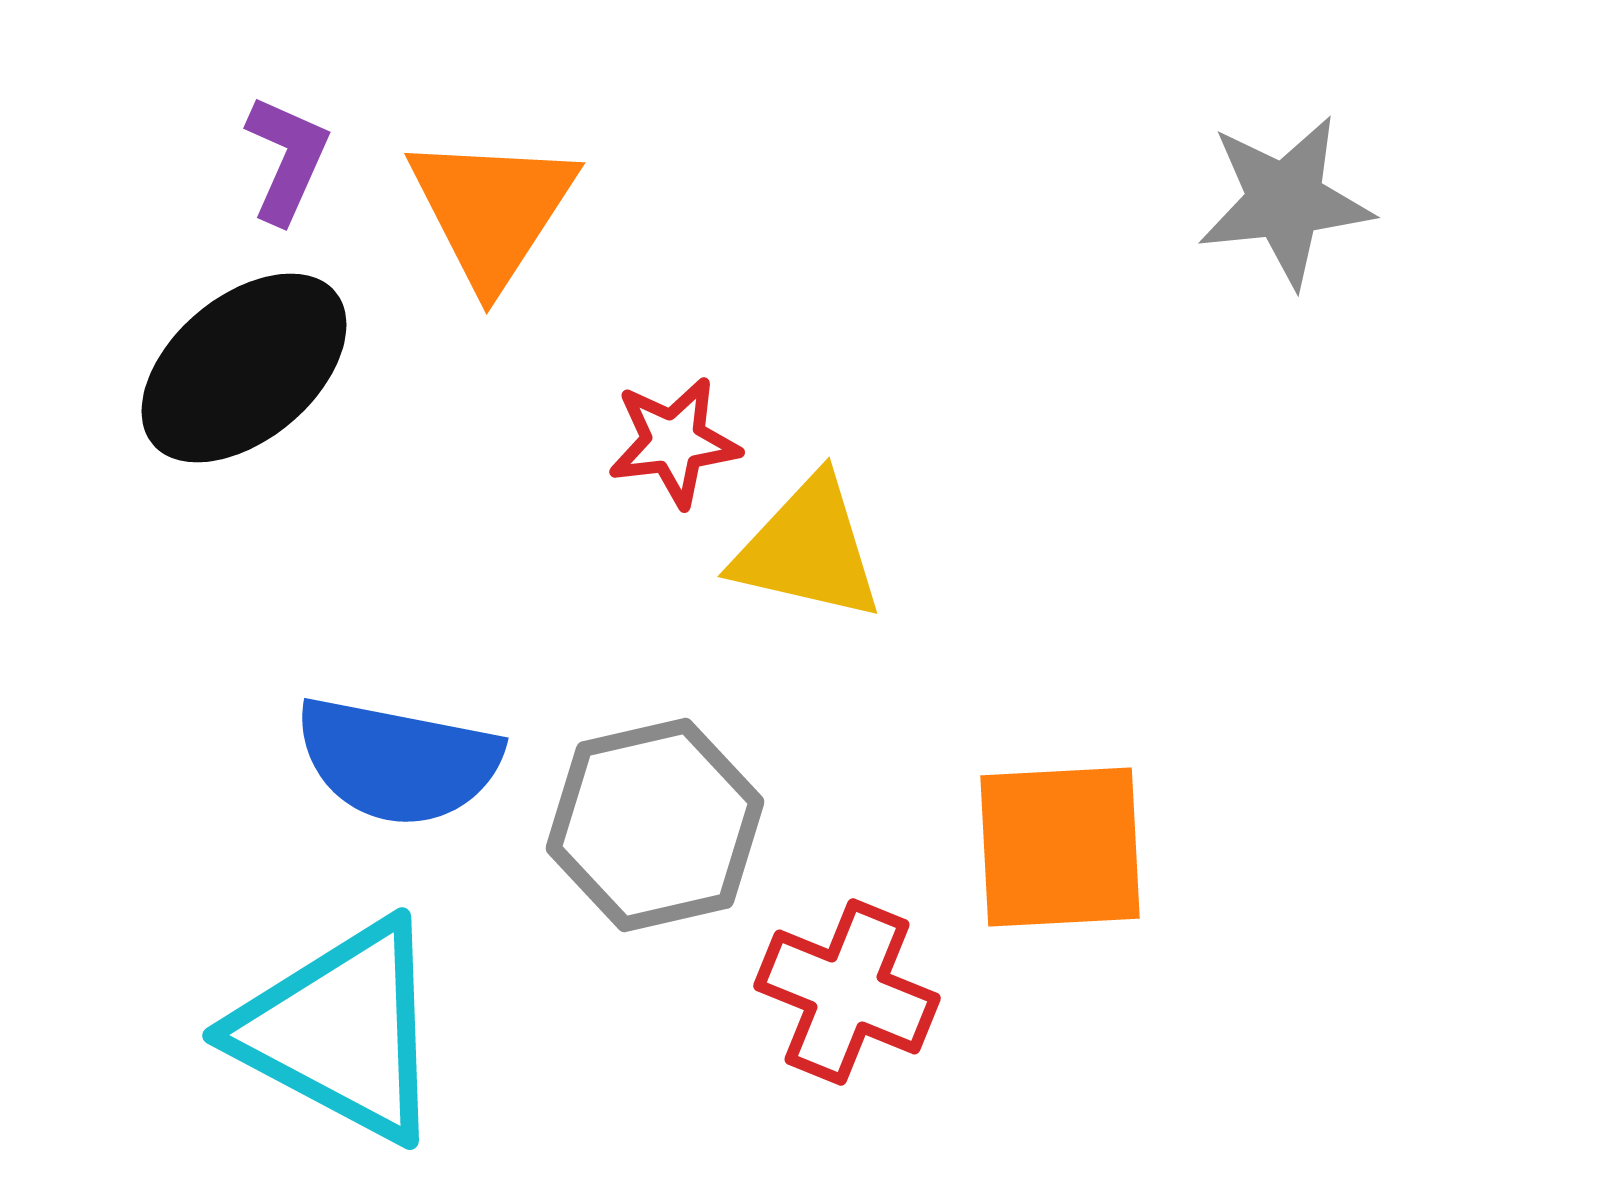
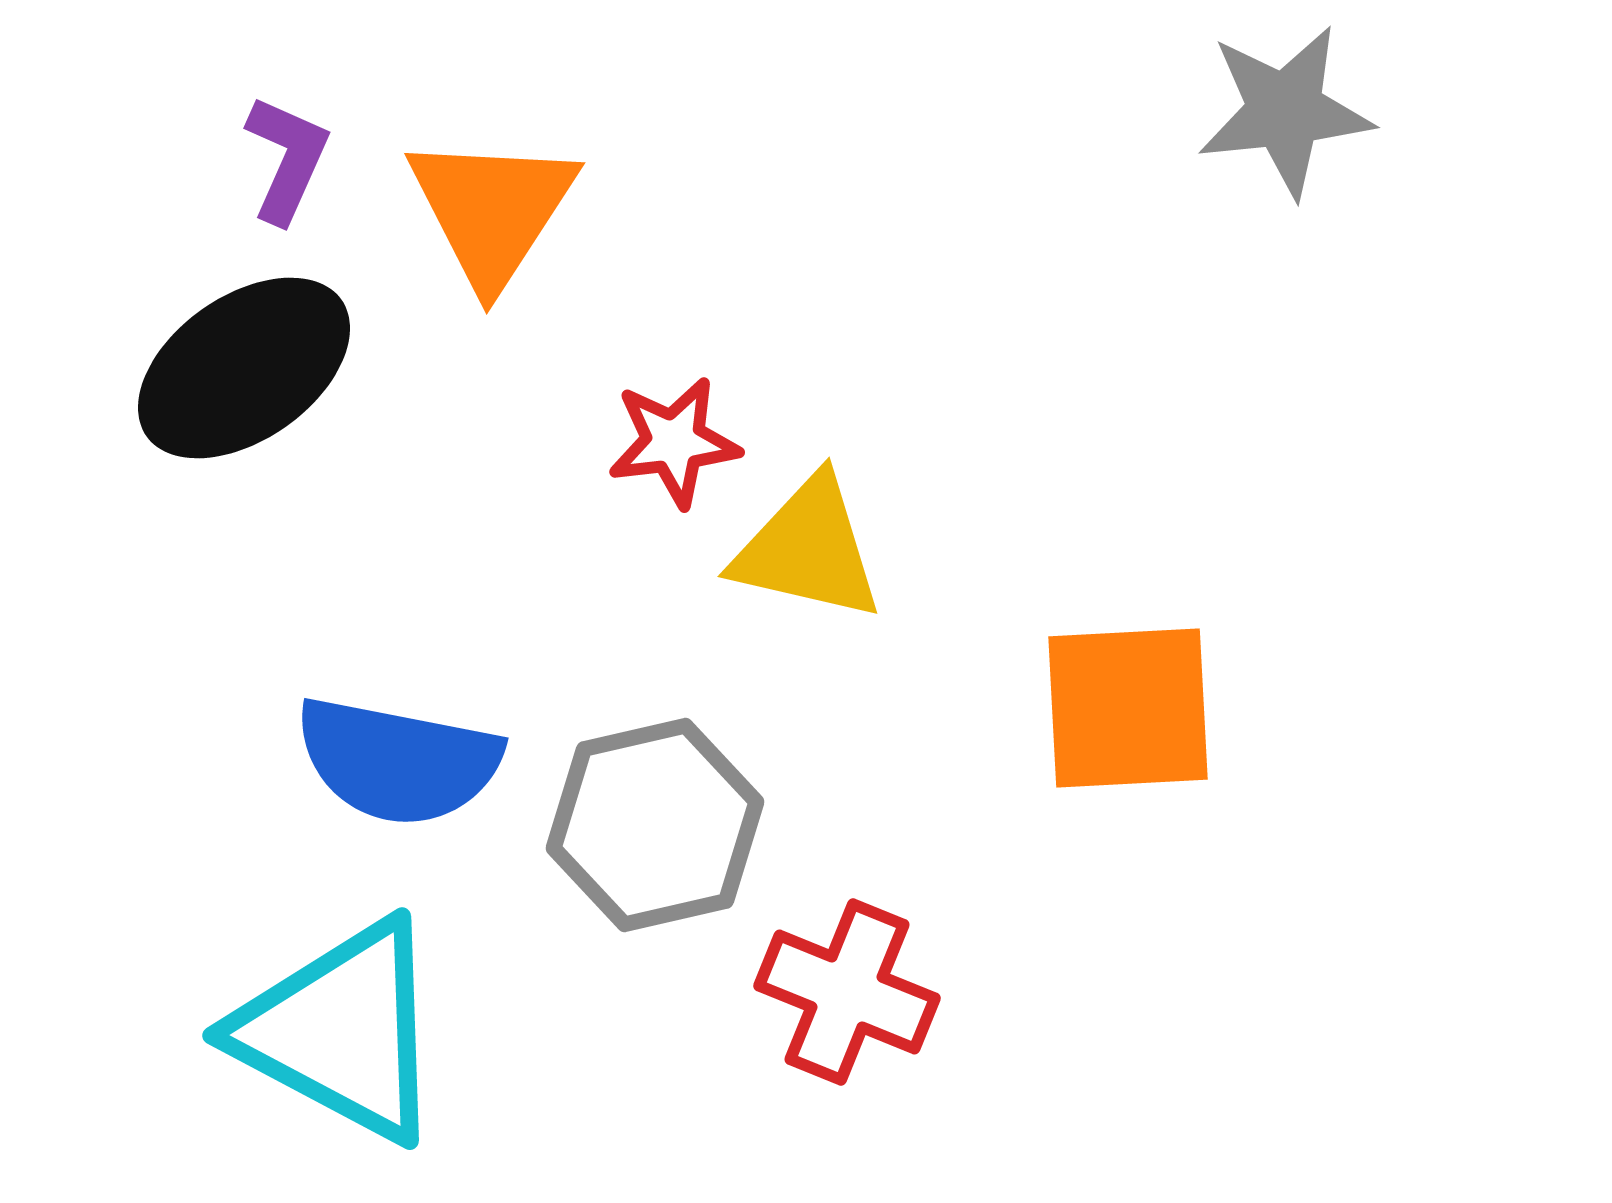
gray star: moved 90 px up
black ellipse: rotated 5 degrees clockwise
orange square: moved 68 px right, 139 px up
